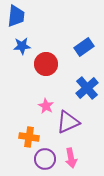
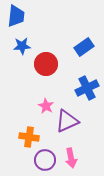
blue cross: rotated 15 degrees clockwise
purple triangle: moved 1 px left, 1 px up
purple circle: moved 1 px down
